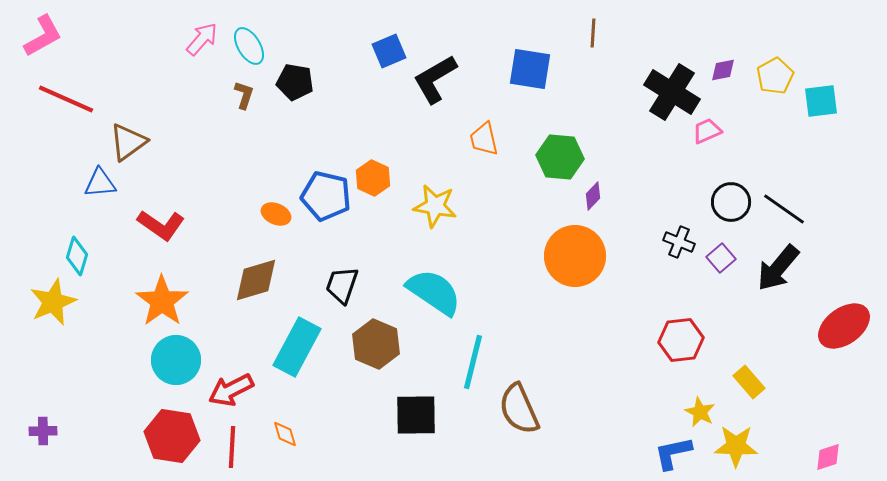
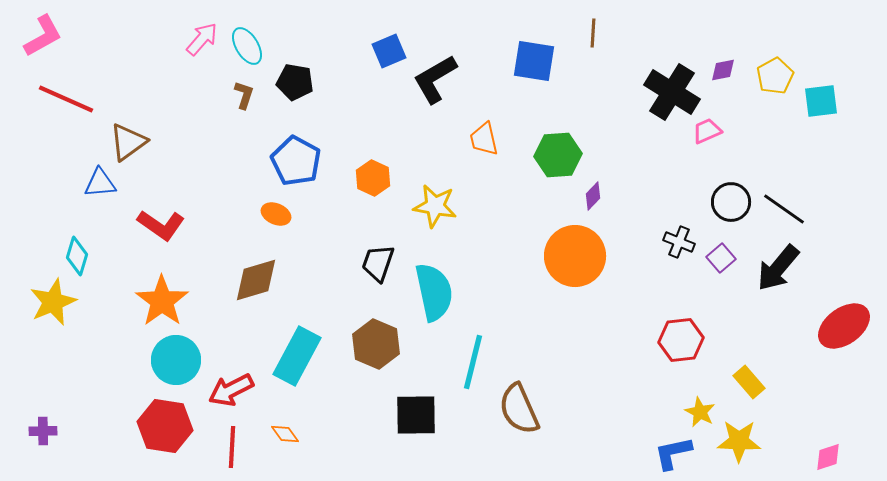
cyan ellipse at (249, 46): moved 2 px left
blue square at (530, 69): moved 4 px right, 8 px up
green hexagon at (560, 157): moved 2 px left, 2 px up; rotated 9 degrees counterclockwise
blue pentagon at (326, 196): moved 30 px left, 35 px up; rotated 15 degrees clockwise
black trapezoid at (342, 285): moved 36 px right, 22 px up
cyan semicircle at (434, 292): rotated 44 degrees clockwise
cyan rectangle at (297, 347): moved 9 px down
orange diamond at (285, 434): rotated 20 degrees counterclockwise
red hexagon at (172, 436): moved 7 px left, 10 px up
yellow star at (736, 446): moved 3 px right, 5 px up
